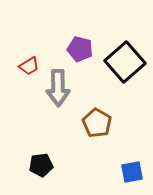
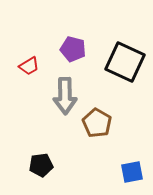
purple pentagon: moved 7 px left
black square: rotated 24 degrees counterclockwise
gray arrow: moved 7 px right, 8 px down
